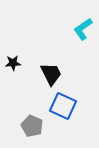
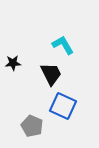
cyan L-shape: moved 20 px left, 16 px down; rotated 95 degrees clockwise
